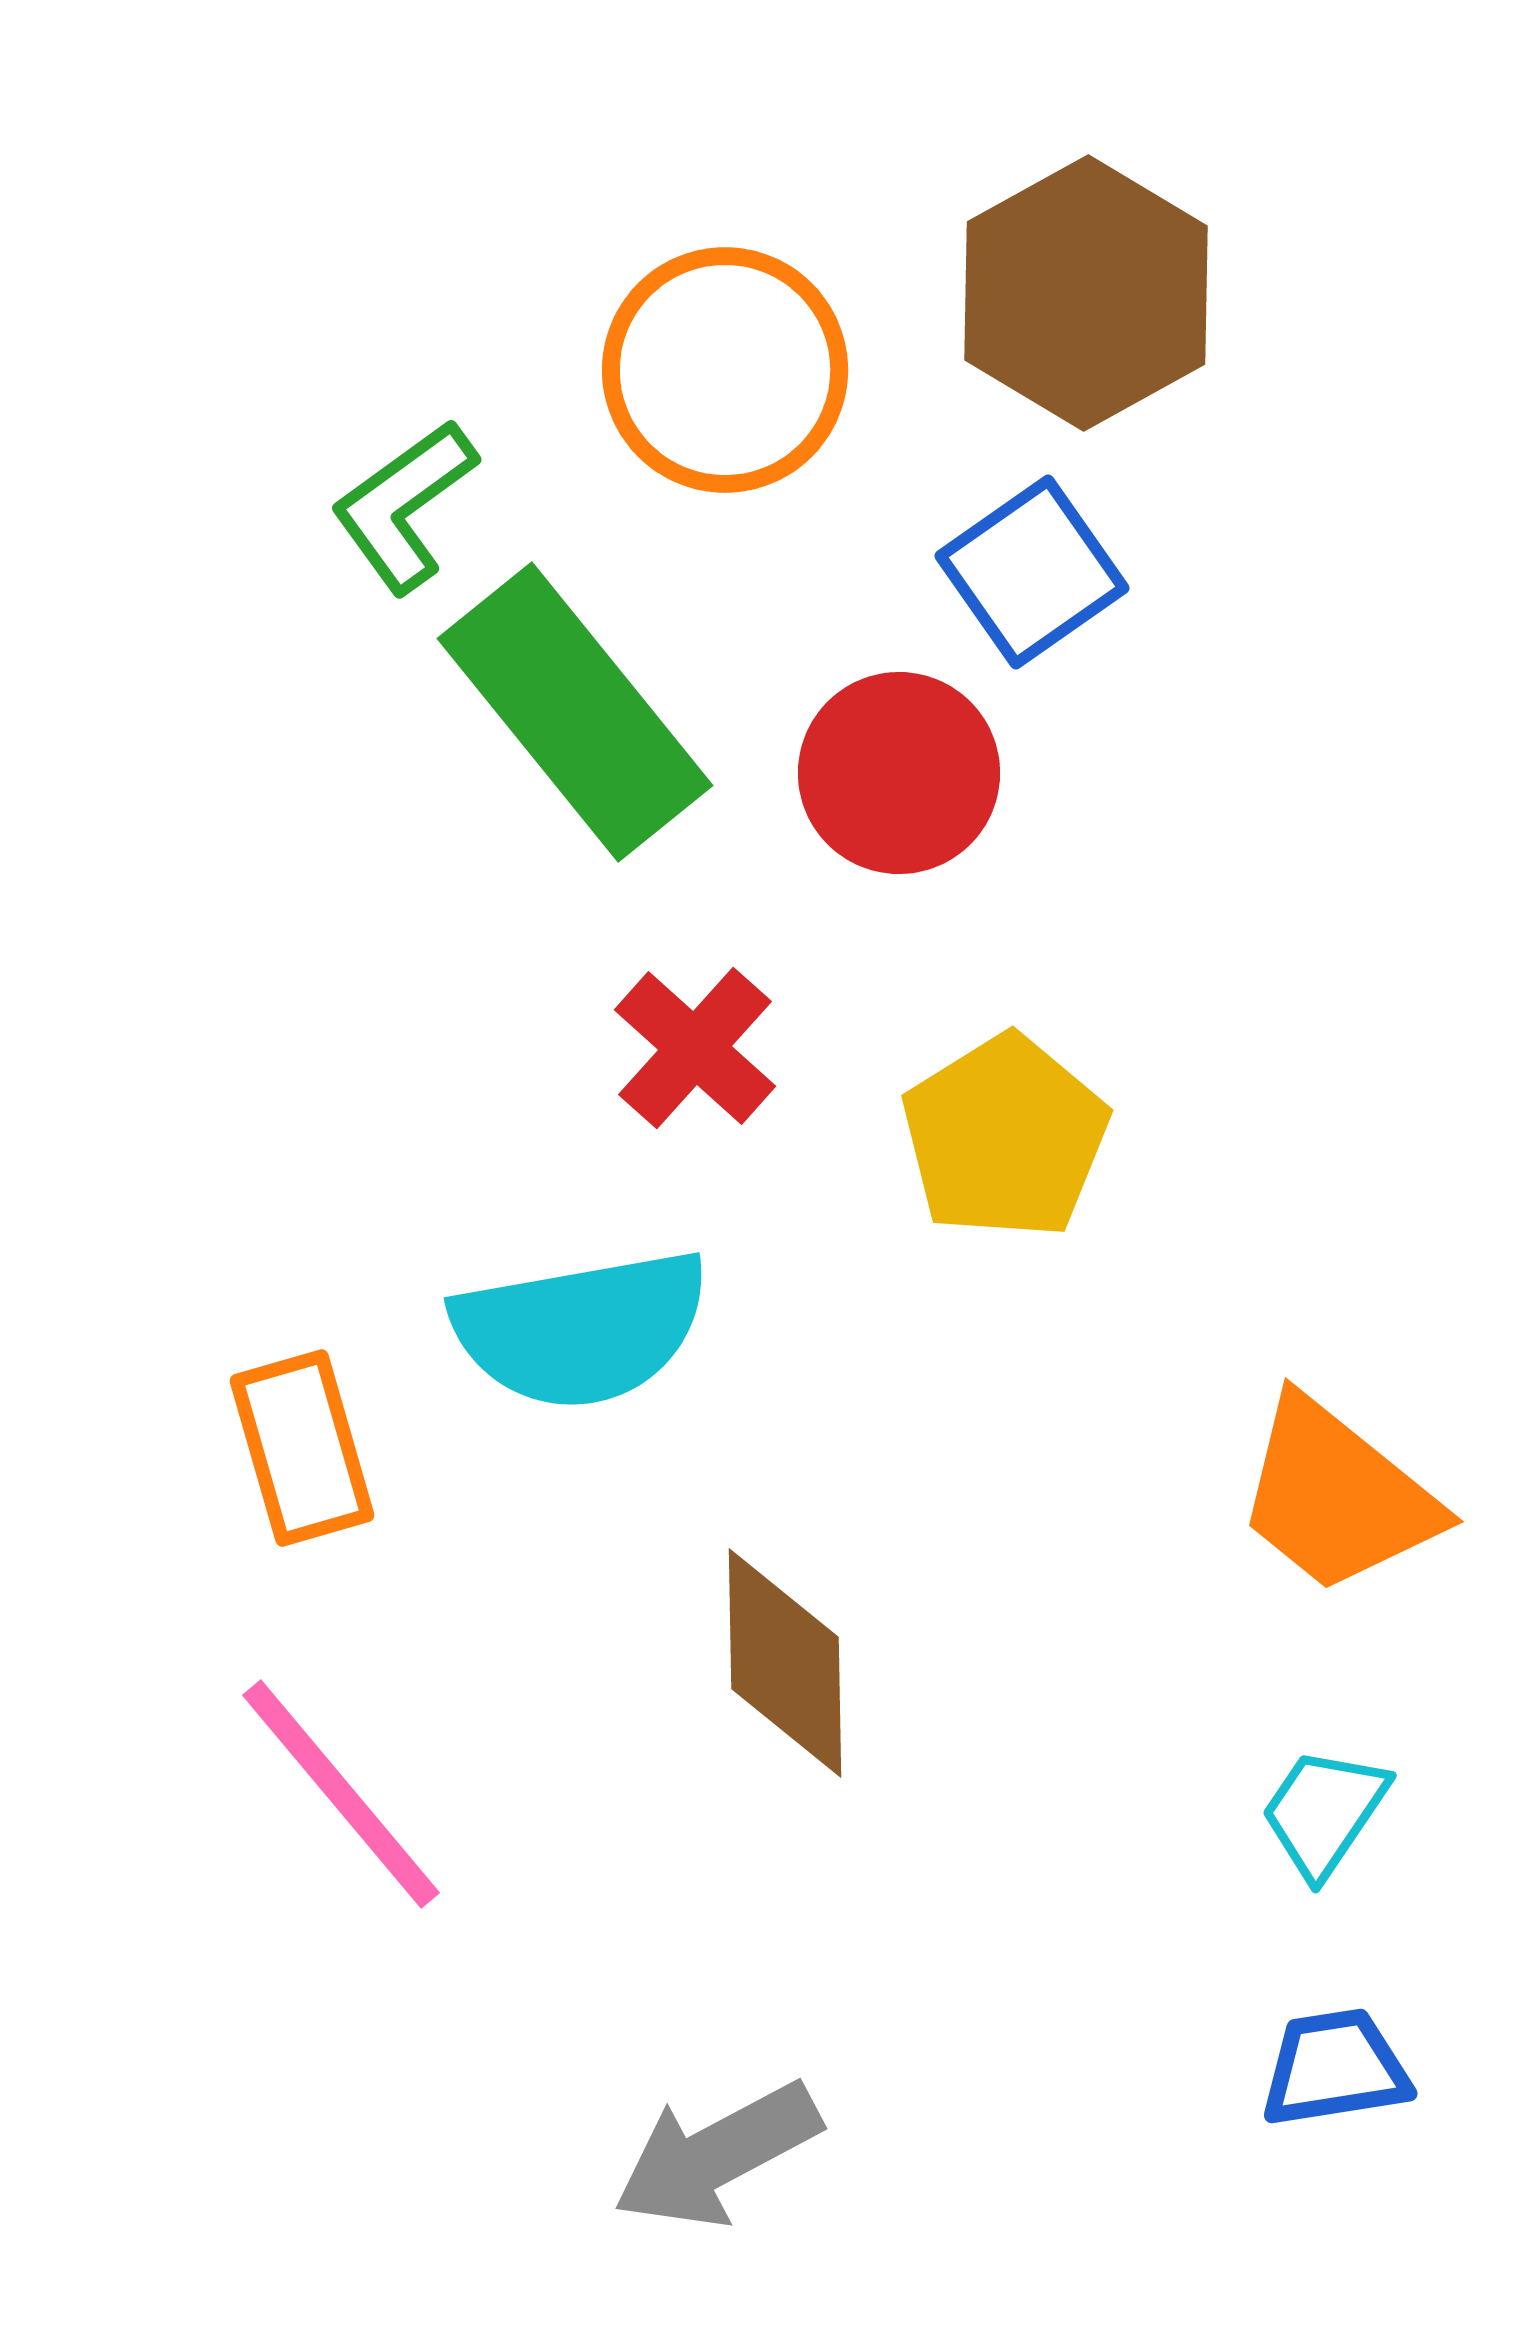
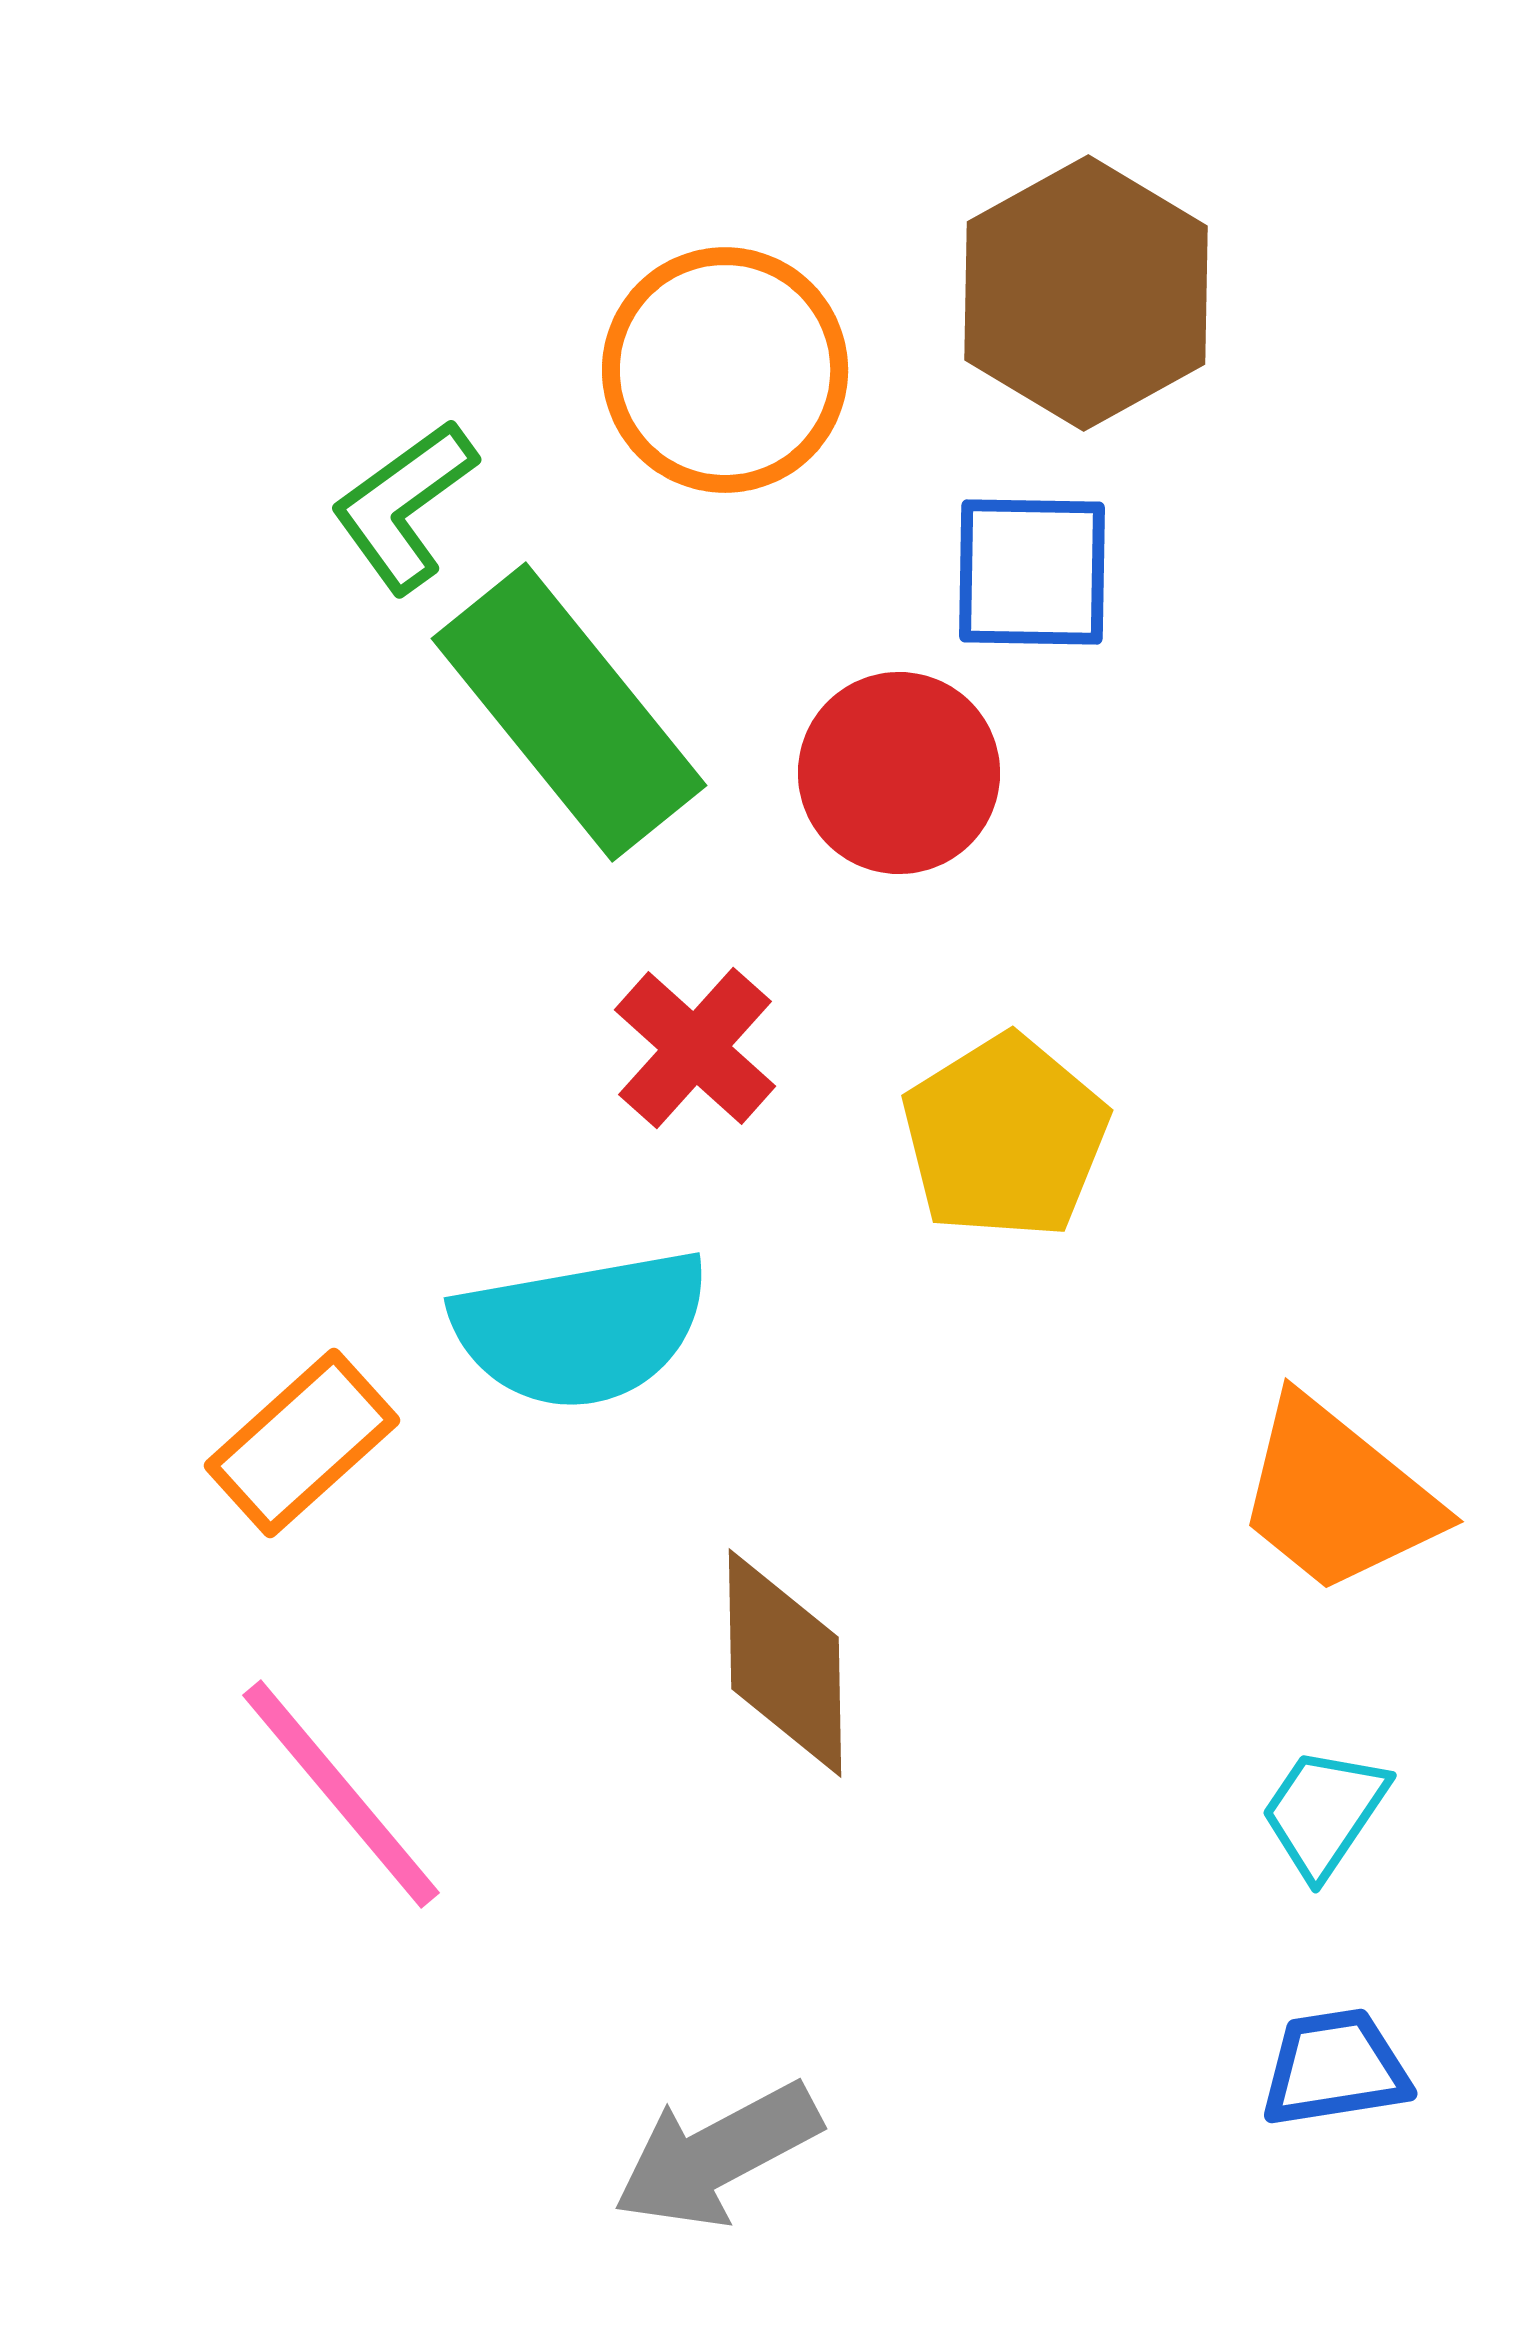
blue square: rotated 36 degrees clockwise
green rectangle: moved 6 px left
orange rectangle: moved 5 px up; rotated 64 degrees clockwise
